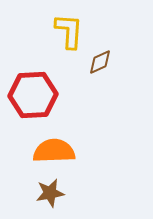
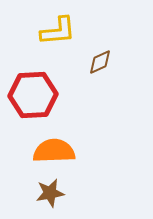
yellow L-shape: moved 11 px left; rotated 81 degrees clockwise
